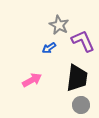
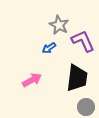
gray circle: moved 5 px right, 2 px down
